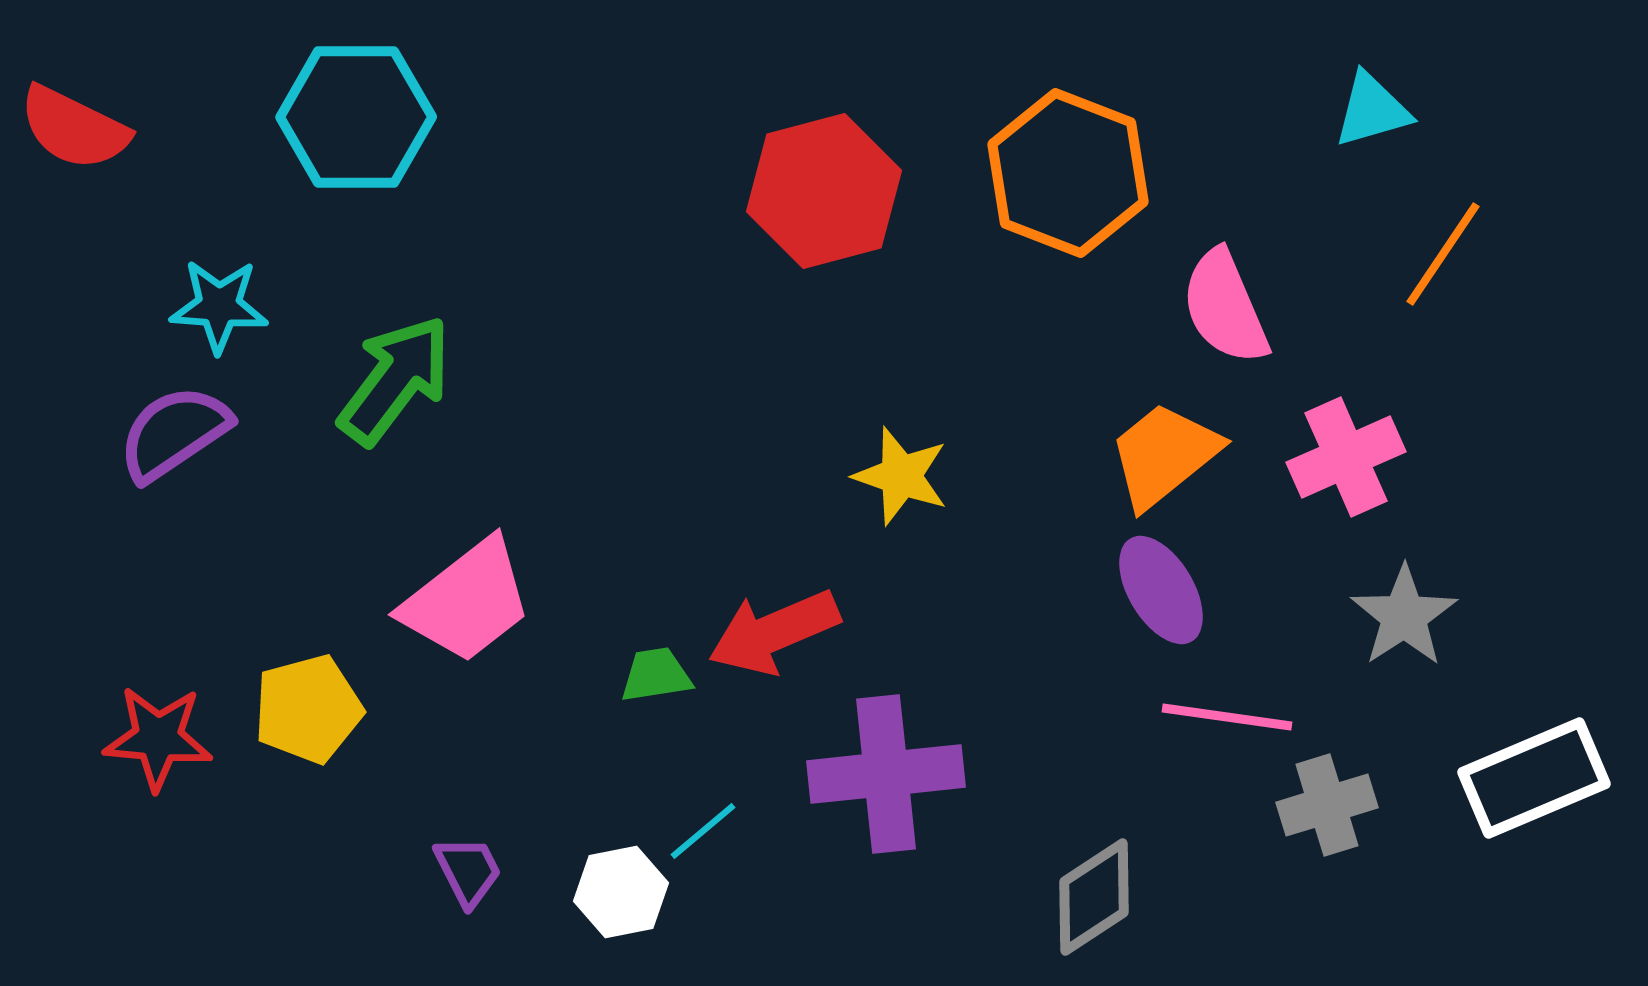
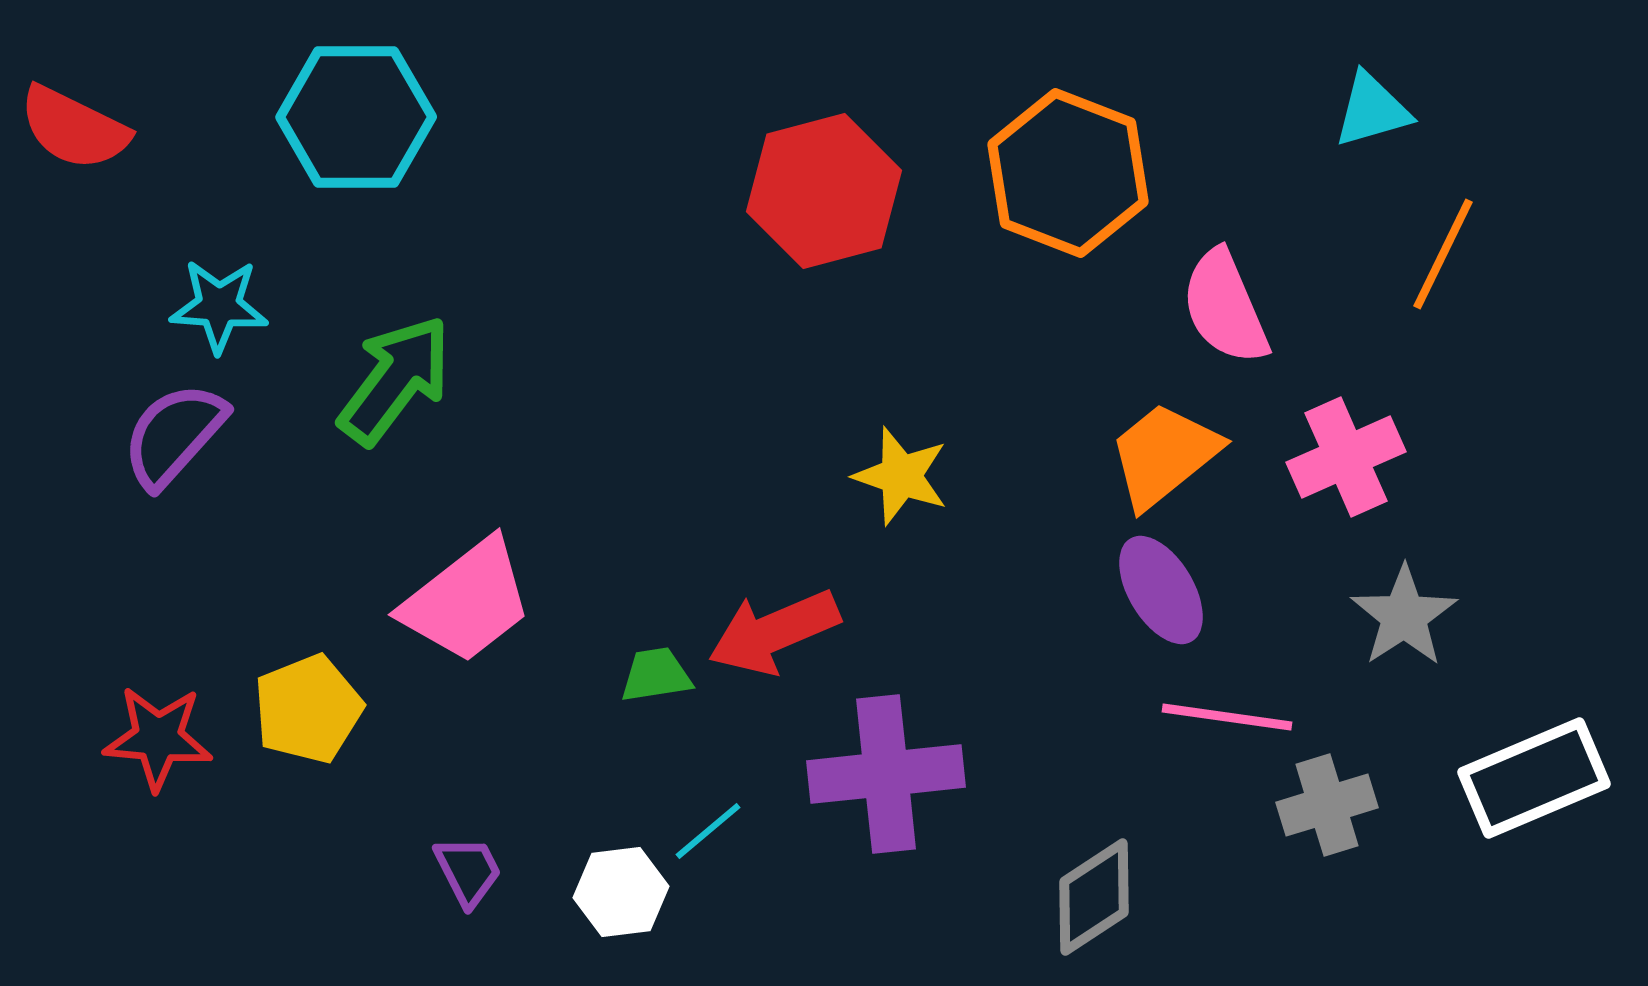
orange line: rotated 8 degrees counterclockwise
purple semicircle: moved 2 px down; rotated 14 degrees counterclockwise
yellow pentagon: rotated 7 degrees counterclockwise
cyan line: moved 5 px right
white hexagon: rotated 4 degrees clockwise
